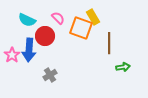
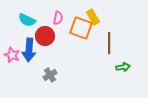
pink semicircle: rotated 56 degrees clockwise
pink star: rotated 14 degrees counterclockwise
